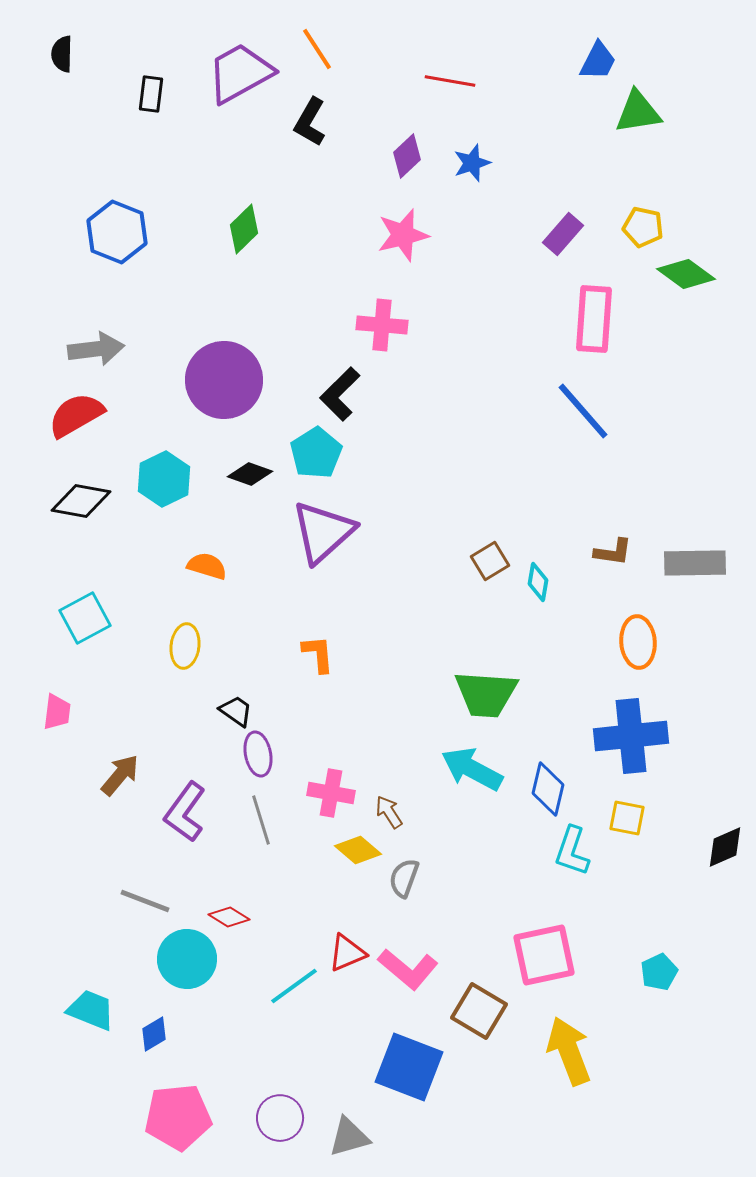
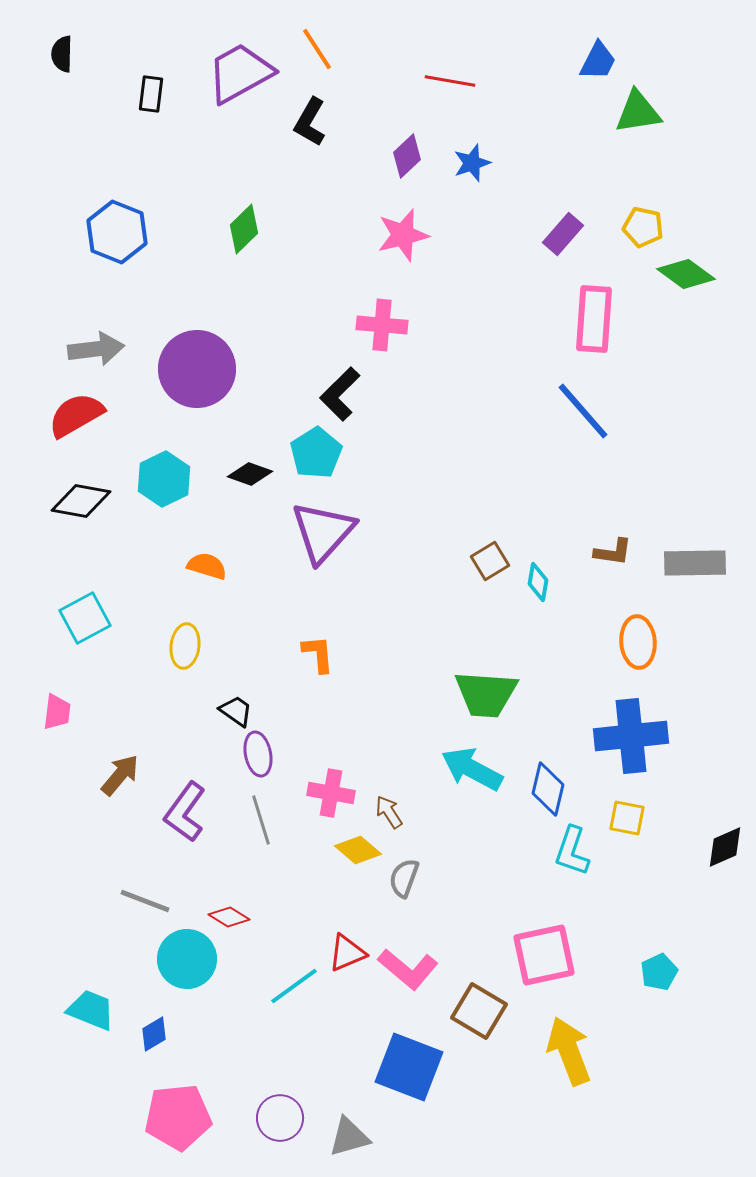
purple circle at (224, 380): moved 27 px left, 11 px up
purple triangle at (323, 532): rotated 6 degrees counterclockwise
